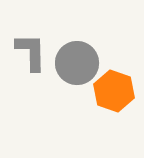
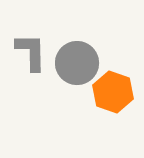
orange hexagon: moved 1 px left, 1 px down
